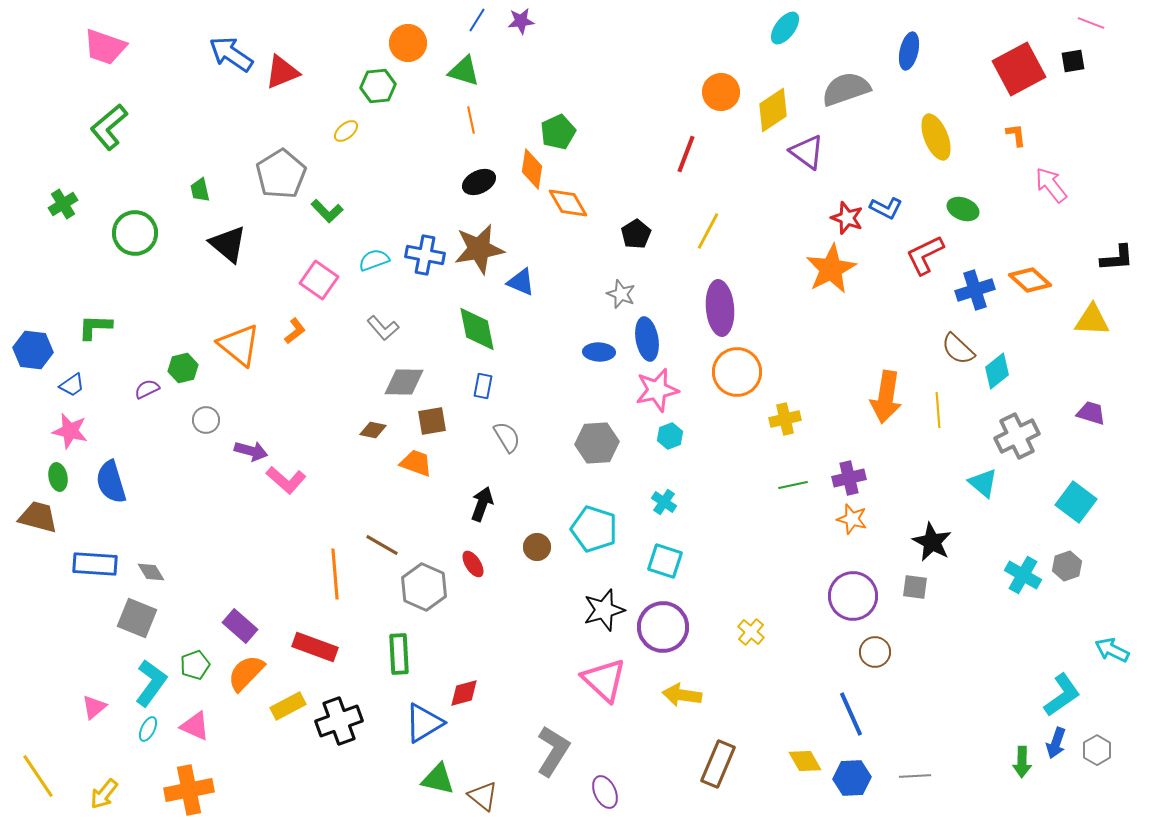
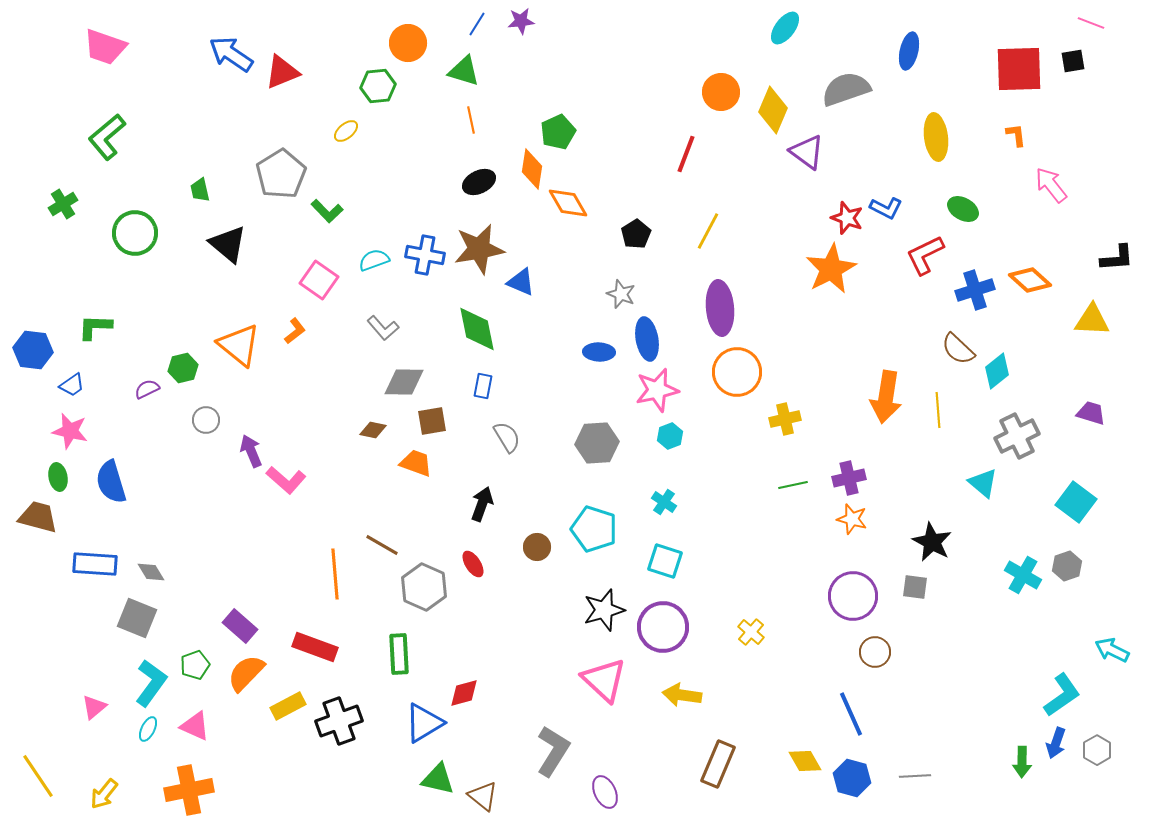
blue line at (477, 20): moved 4 px down
red square at (1019, 69): rotated 26 degrees clockwise
yellow diamond at (773, 110): rotated 33 degrees counterclockwise
green L-shape at (109, 127): moved 2 px left, 10 px down
yellow ellipse at (936, 137): rotated 15 degrees clockwise
green ellipse at (963, 209): rotated 8 degrees clockwise
purple arrow at (251, 451): rotated 128 degrees counterclockwise
blue hexagon at (852, 778): rotated 18 degrees clockwise
